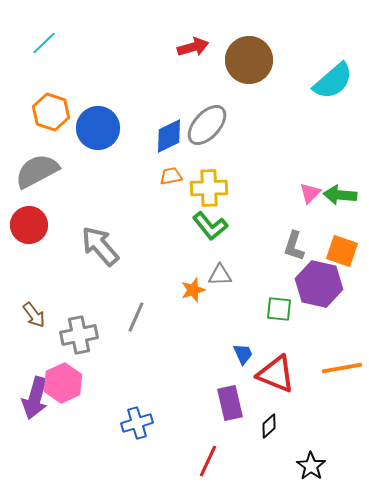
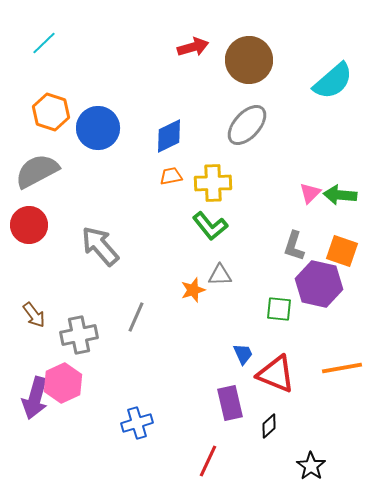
gray ellipse: moved 40 px right
yellow cross: moved 4 px right, 5 px up
